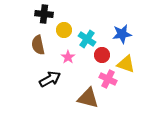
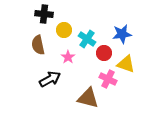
red circle: moved 2 px right, 2 px up
